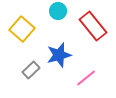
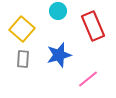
red rectangle: rotated 16 degrees clockwise
gray rectangle: moved 8 px left, 11 px up; rotated 42 degrees counterclockwise
pink line: moved 2 px right, 1 px down
